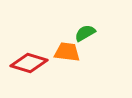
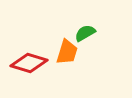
orange trapezoid: rotated 100 degrees clockwise
